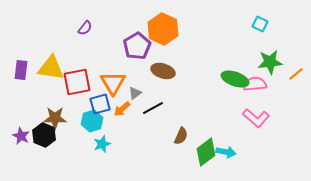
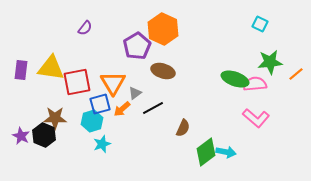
brown semicircle: moved 2 px right, 8 px up
